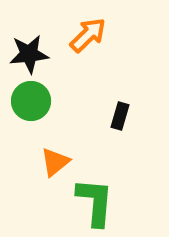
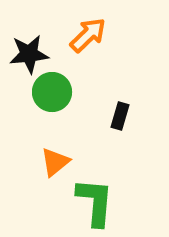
green circle: moved 21 px right, 9 px up
